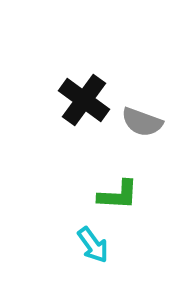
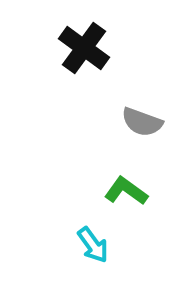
black cross: moved 52 px up
green L-shape: moved 8 px right, 4 px up; rotated 147 degrees counterclockwise
